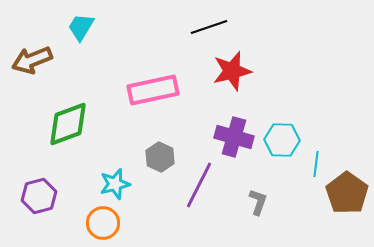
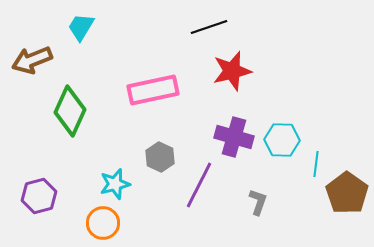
green diamond: moved 2 px right, 13 px up; rotated 45 degrees counterclockwise
